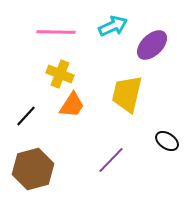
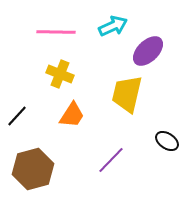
purple ellipse: moved 4 px left, 6 px down
orange trapezoid: moved 10 px down
black line: moved 9 px left
